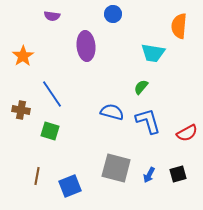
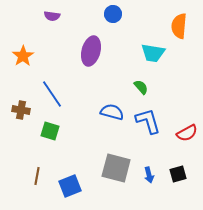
purple ellipse: moved 5 px right, 5 px down; rotated 20 degrees clockwise
green semicircle: rotated 98 degrees clockwise
blue arrow: rotated 42 degrees counterclockwise
